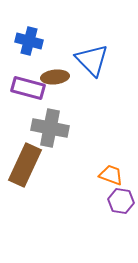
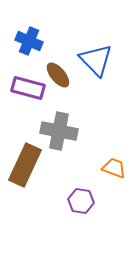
blue cross: rotated 8 degrees clockwise
blue triangle: moved 4 px right
brown ellipse: moved 3 px right, 2 px up; rotated 56 degrees clockwise
gray cross: moved 9 px right, 3 px down
orange trapezoid: moved 3 px right, 7 px up
purple hexagon: moved 40 px left
